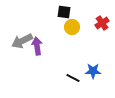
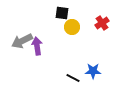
black square: moved 2 px left, 1 px down
